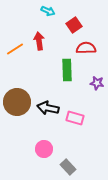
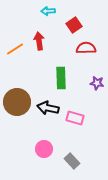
cyan arrow: rotated 152 degrees clockwise
green rectangle: moved 6 px left, 8 px down
gray rectangle: moved 4 px right, 6 px up
